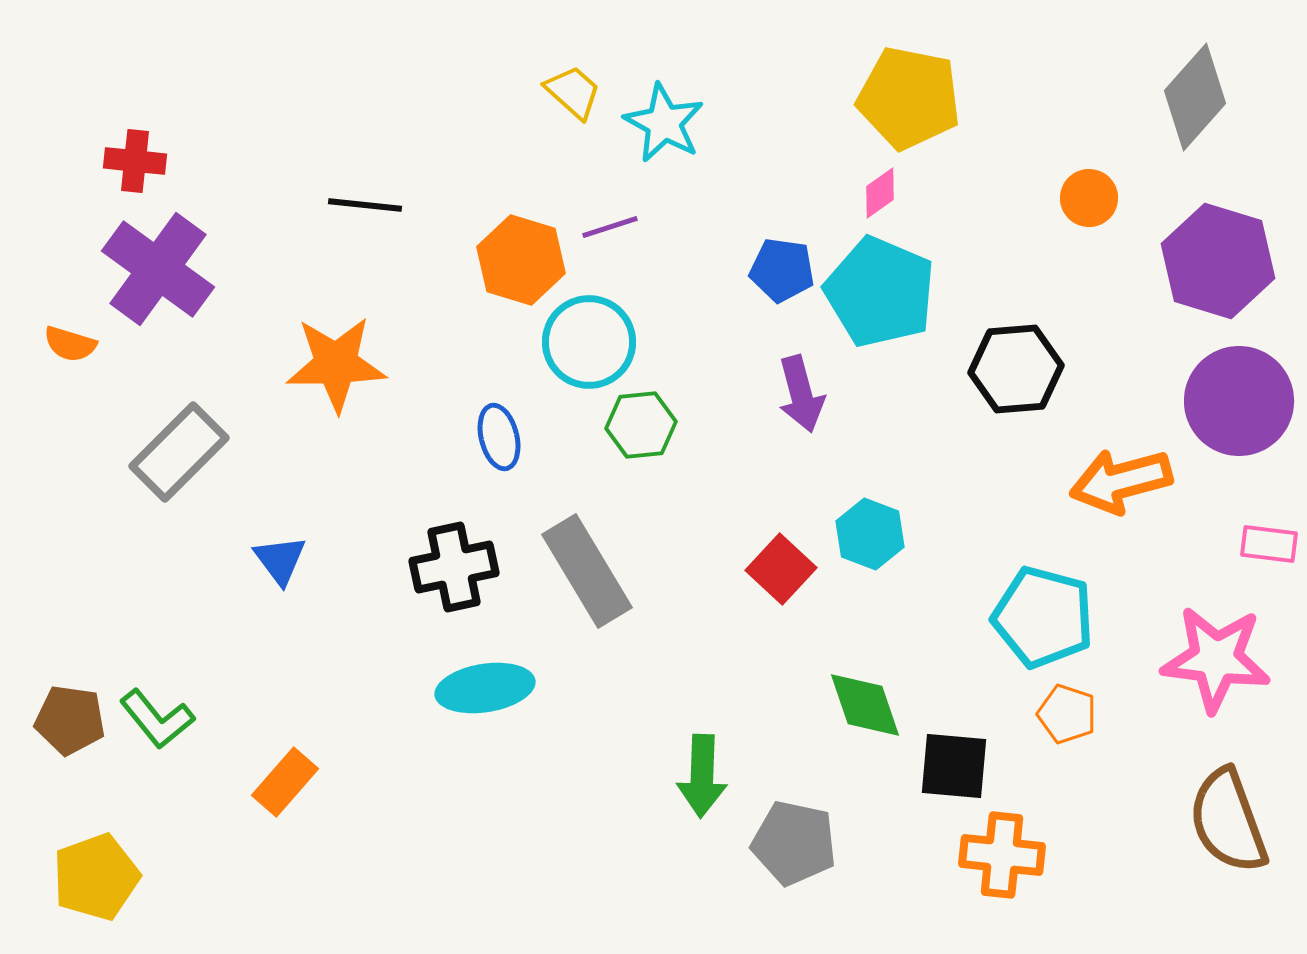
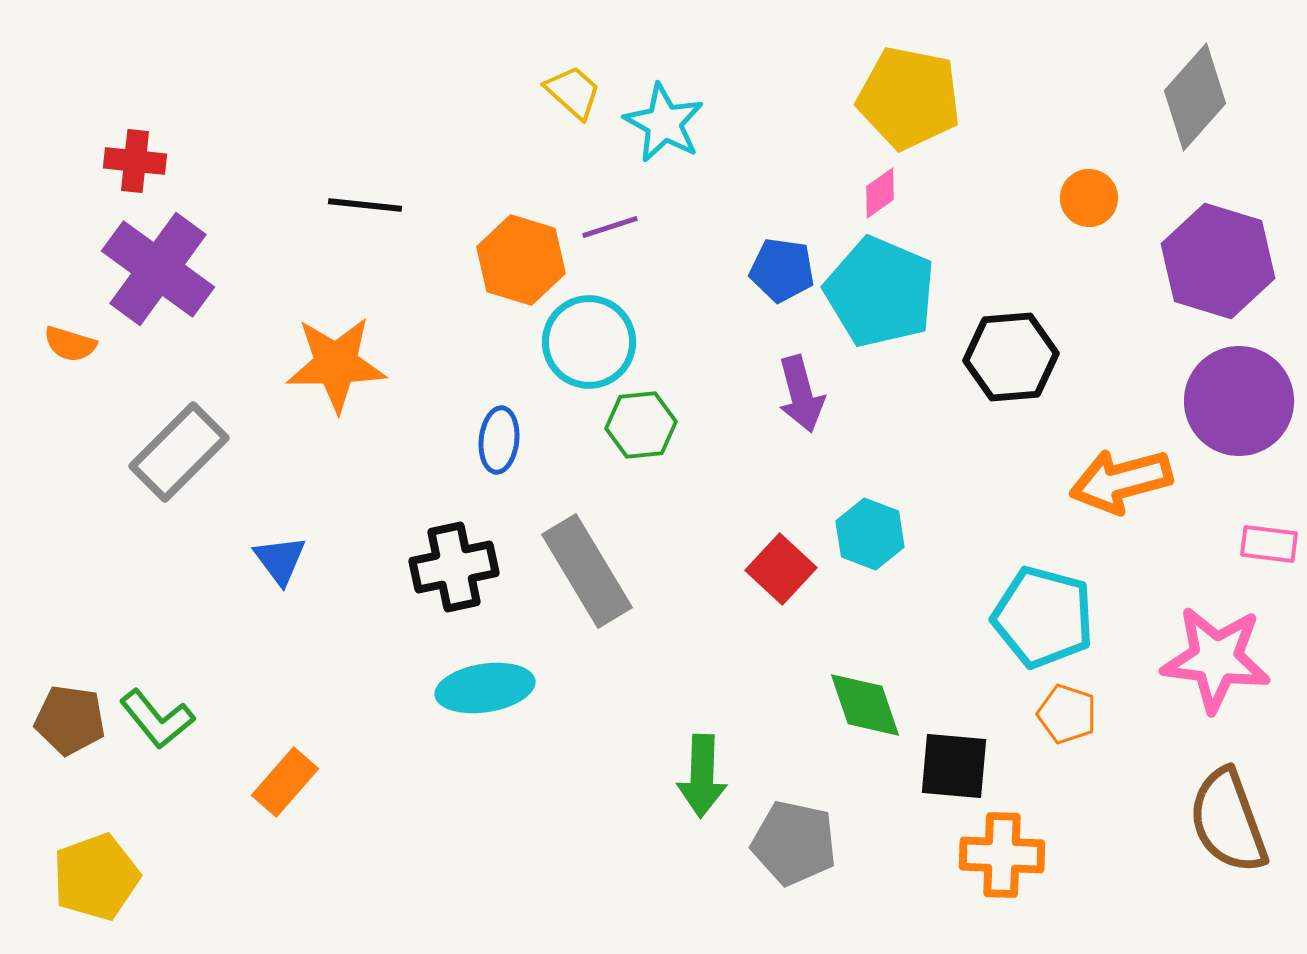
black hexagon at (1016, 369): moved 5 px left, 12 px up
blue ellipse at (499, 437): moved 3 px down; rotated 20 degrees clockwise
orange cross at (1002, 855): rotated 4 degrees counterclockwise
